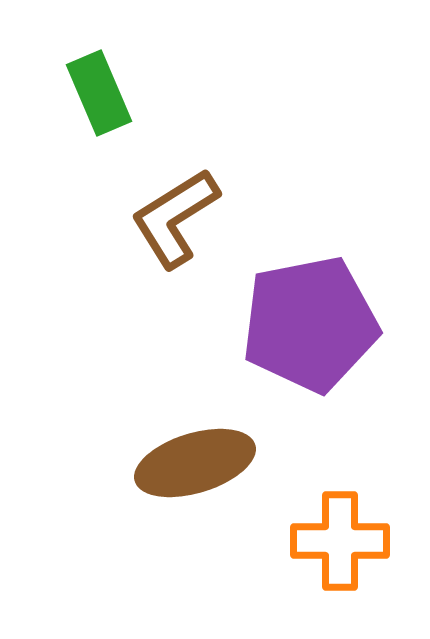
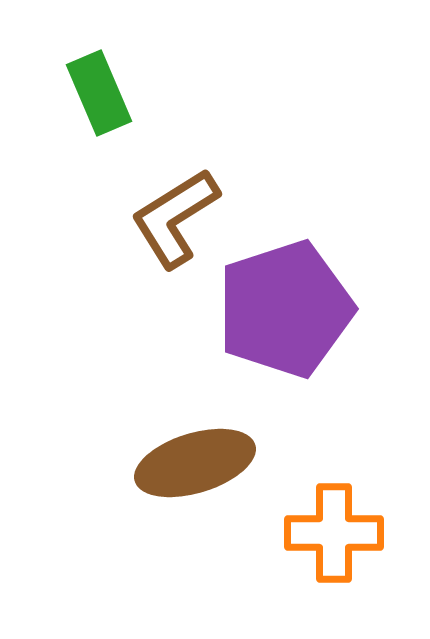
purple pentagon: moved 25 px left, 15 px up; rotated 7 degrees counterclockwise
orange cross: moved 6 px left, 8 px up
